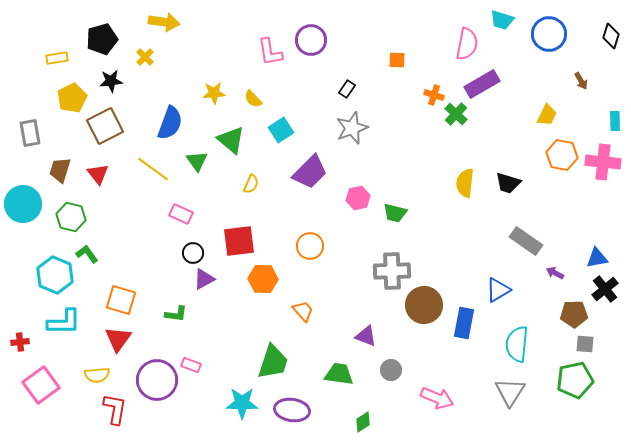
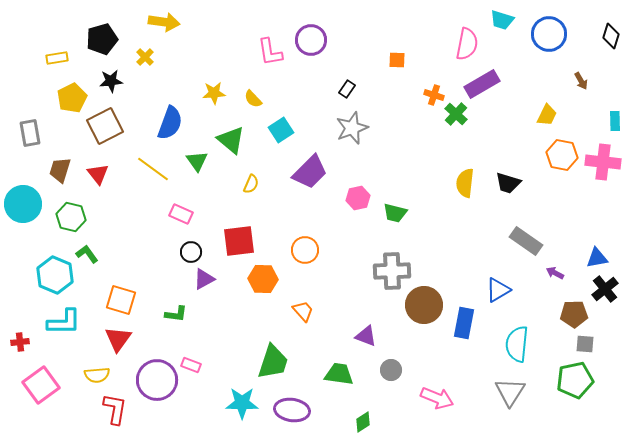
orange circle at (310, 246): moved 5 px left, 4 px down
black circle at (193, 253): moved 2 px left, 1 px up
